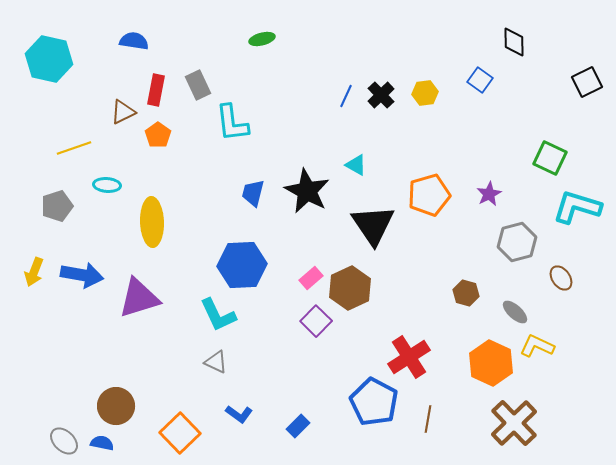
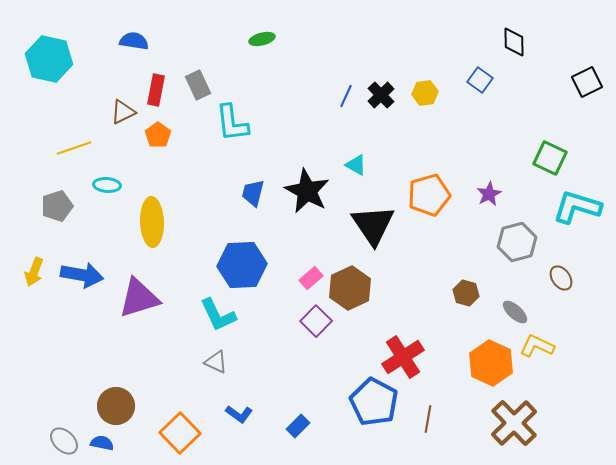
red cross at (409, 357): moved 6 px left
